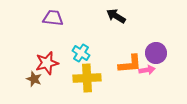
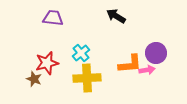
cyan cross: rotated 18 degrees clockwise
